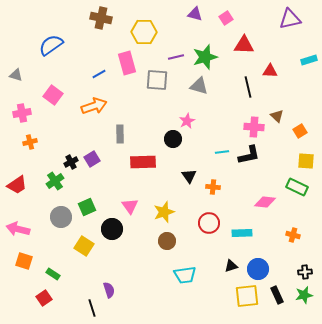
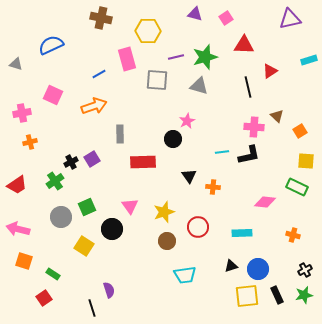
yellow hexagon at (144, 32): moved 4 px right, 1 px up
blue semicircle at (51, 45): rotated 10 degrees clockwise
pink rectangle at (127, 63): moved 4 px up
red triangle at (270, 71): rotated 35 degrees counterclockwise
gray triangle at (16, 75): moved 11 px up
pink square at (53, 95): rotated 12 degrees counterclockwise
red circle at (209, 223): moved 11 px left, 4 px down
black cross at (305, 272): moved 2 px up; rotated 24 degrees counterclockwise
